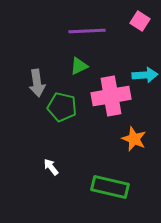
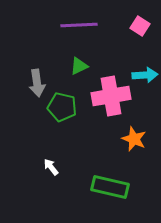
pink square: moved 5 px down
purple line: moved 8 px left, 6 px up
